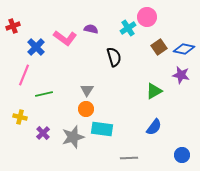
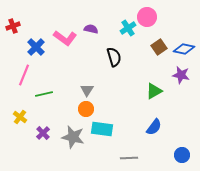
yellow cross: rotated 24 degrees clockwise
gray star: rotated 30 degrees clockwise
